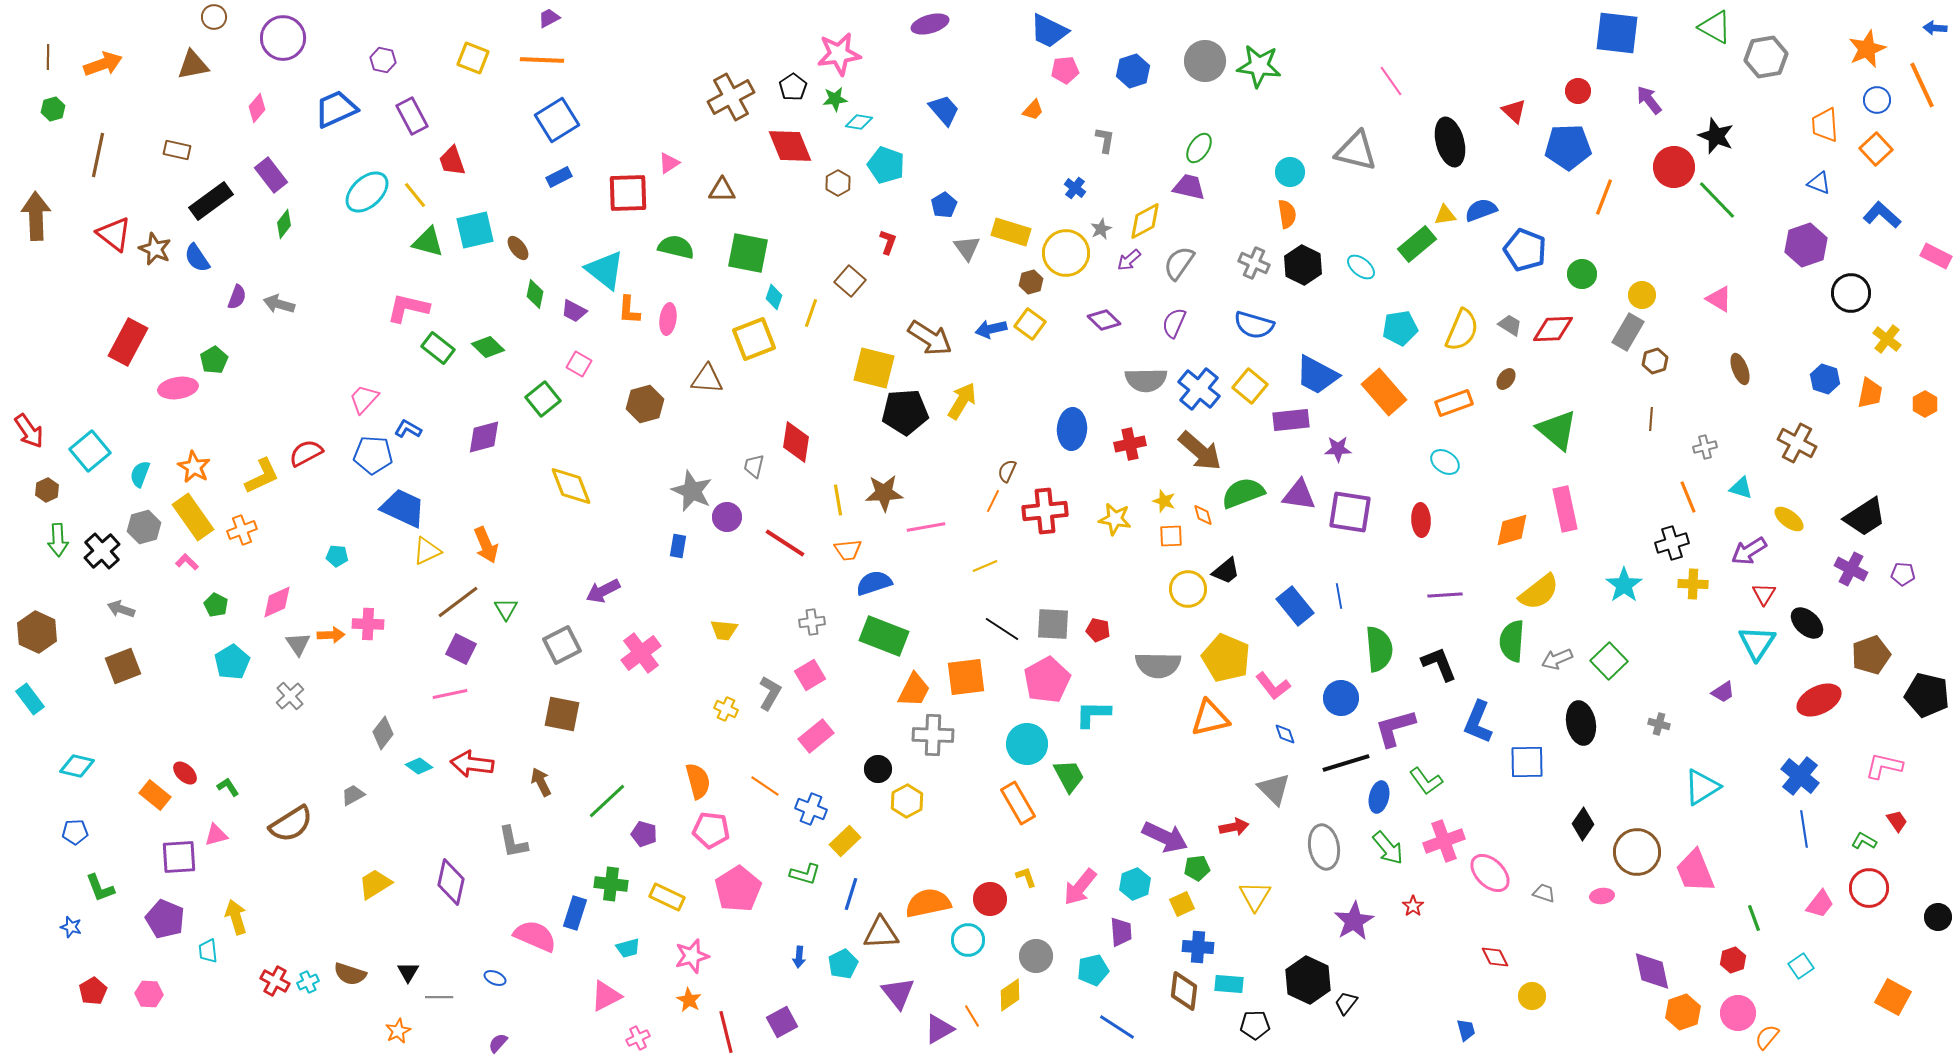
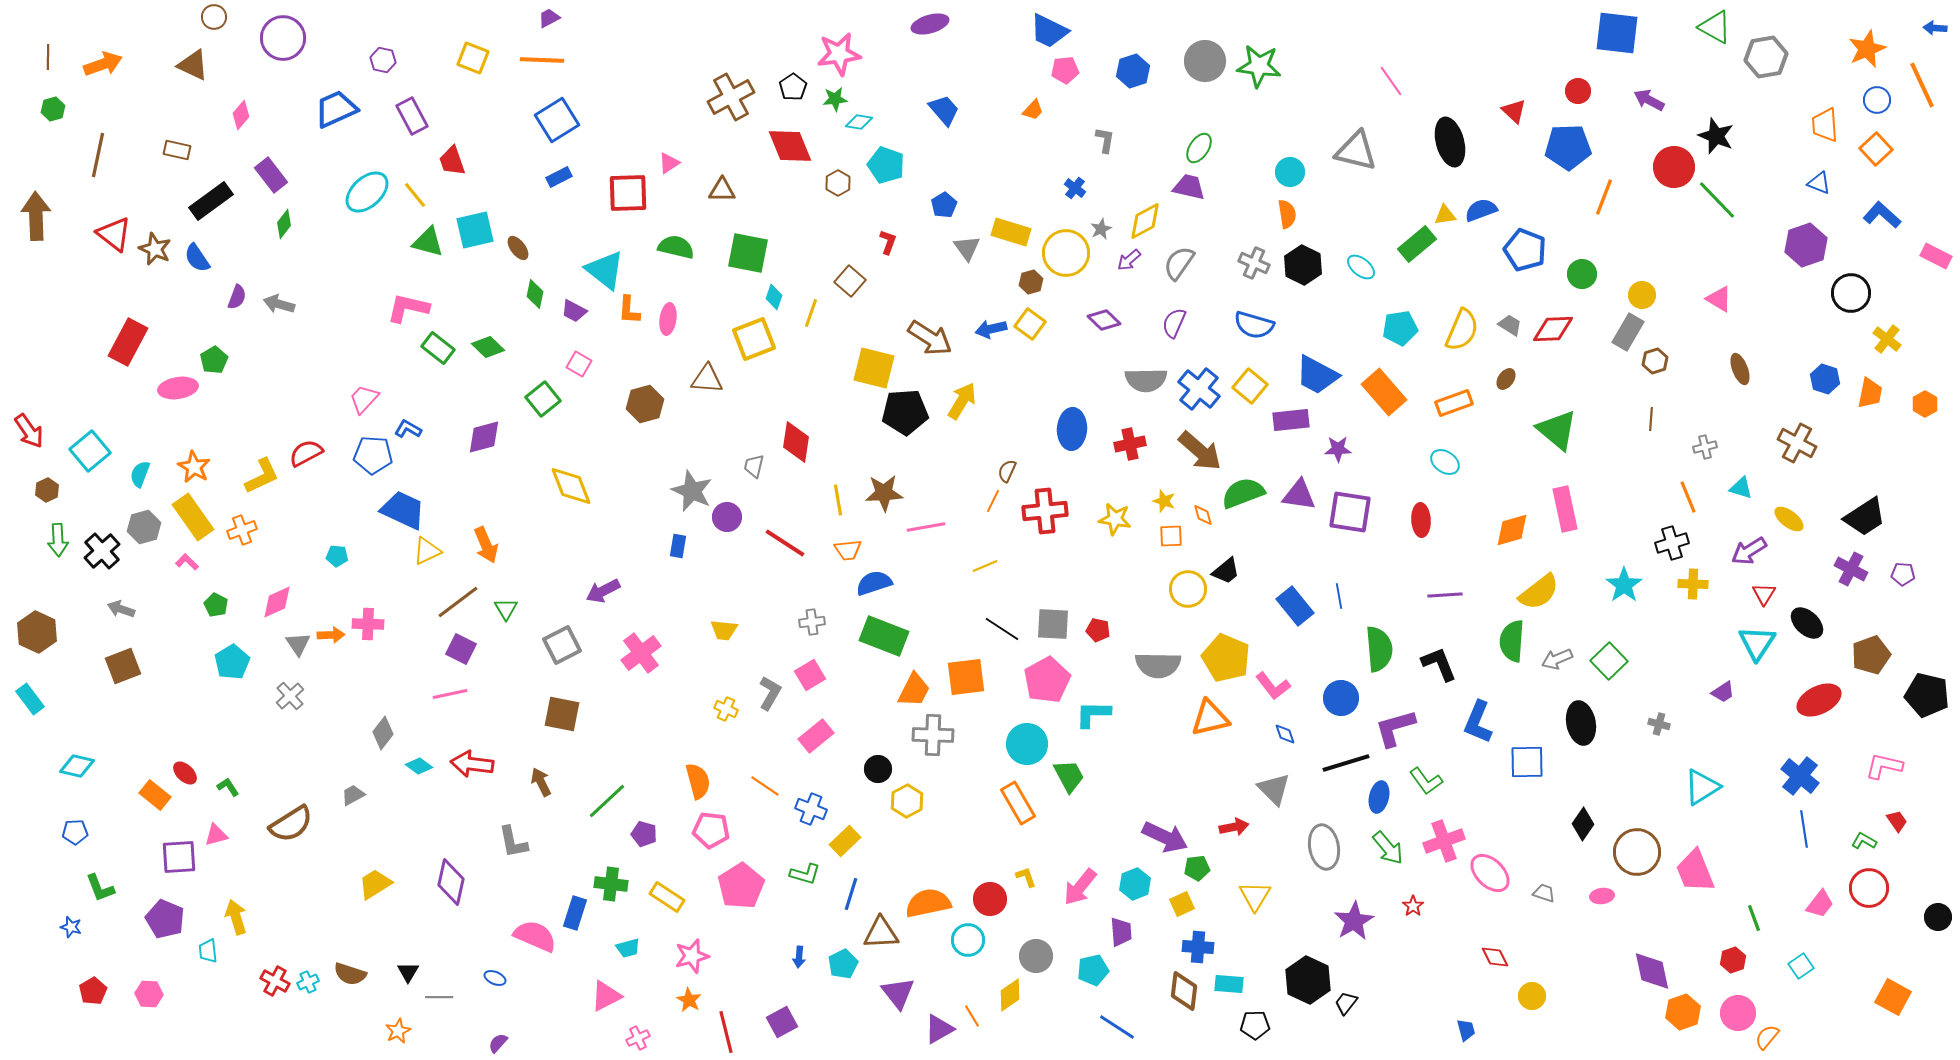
brown triangle at (193, 65): rotated 36 degrees clockwise
purple arrow at (1649, 100): rotated 24 degrees counterclockwise
pink diamond at (257, 108): moved 16 px left, 7 px down
blue trapezoid at (403, 508): moved 2 px down
pink pentagon at (738, 889): moved 3 px right, 3 px up
yellow rectangle at (667, 897): rotated 8 degrees clockwise
